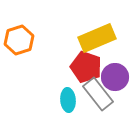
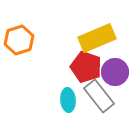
purple circle: moved 5 px up
gray rectangle: moved 1 px right, 2 px down
